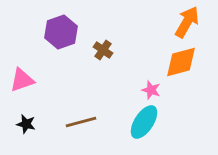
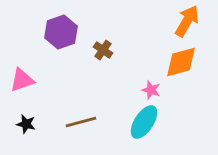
orange arrow: moved 1 px up
